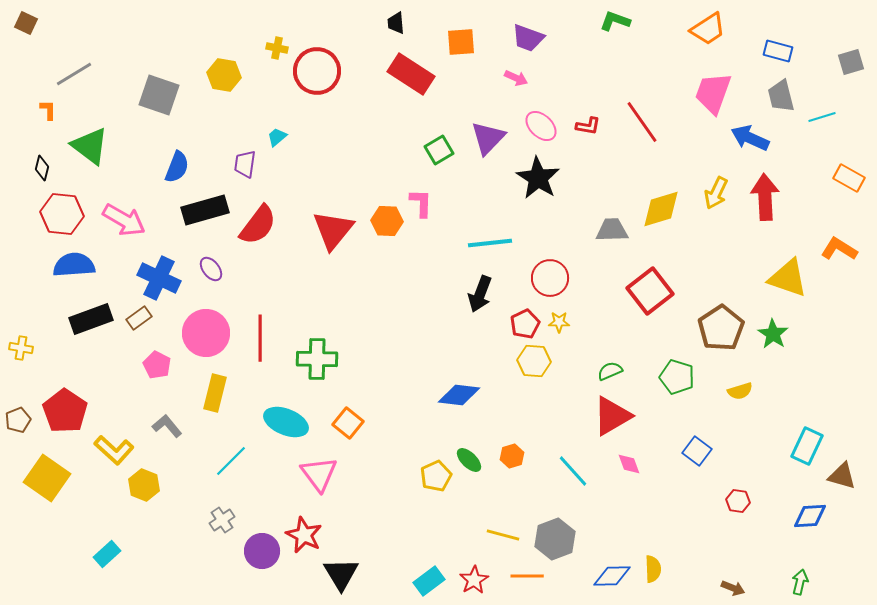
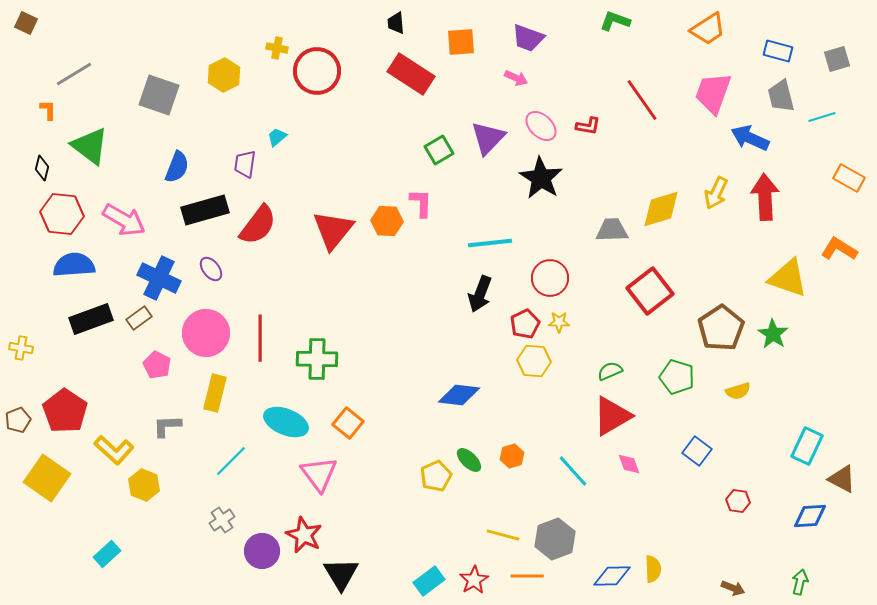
gray square at (851, 62): moved 14 px left, 3 px up
yellow hexagon at (224, 75): rotated 24 degrees clockwise
red line at (642, 122): moved 22 px up
black star at (538, 178): moved 3 px right
yellow semicircle at (740, 391): moved 2 px left
gray L-shape at (167, 426): rotated 52 degrees counterclockwise
brown triangle at (842, 476): moved 3 px down; rotated 12 degrees clockwise
